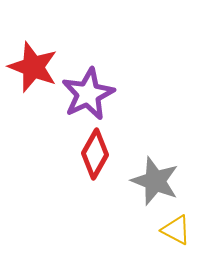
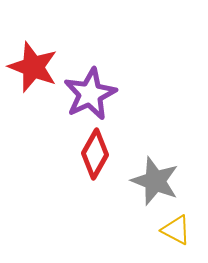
purple star: moved 2 px right
